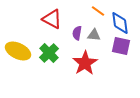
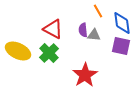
orange line: rotated 24 degrees clockwise
red triangle: moved 1 px right, 10 px down
blue diamond: moved 2 px right
purple semicircle: moved 6 px right, 3 px up; rotated 16 degrees counterclockwise
red star: moved 12 px down
